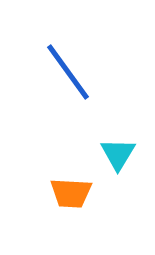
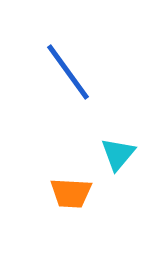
cyan triangle: rotated 9 degrees clockwise
